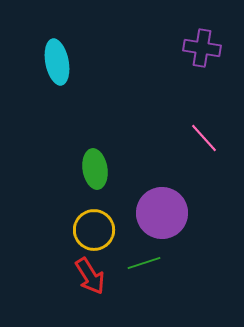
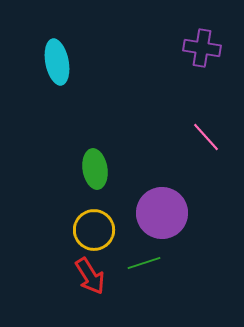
pink line: moved 2 px right, 1 px up
